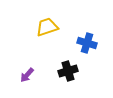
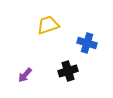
yellow trapezoid: moved 1 px right, 2 px up
purple arrow: moved 2 px left
